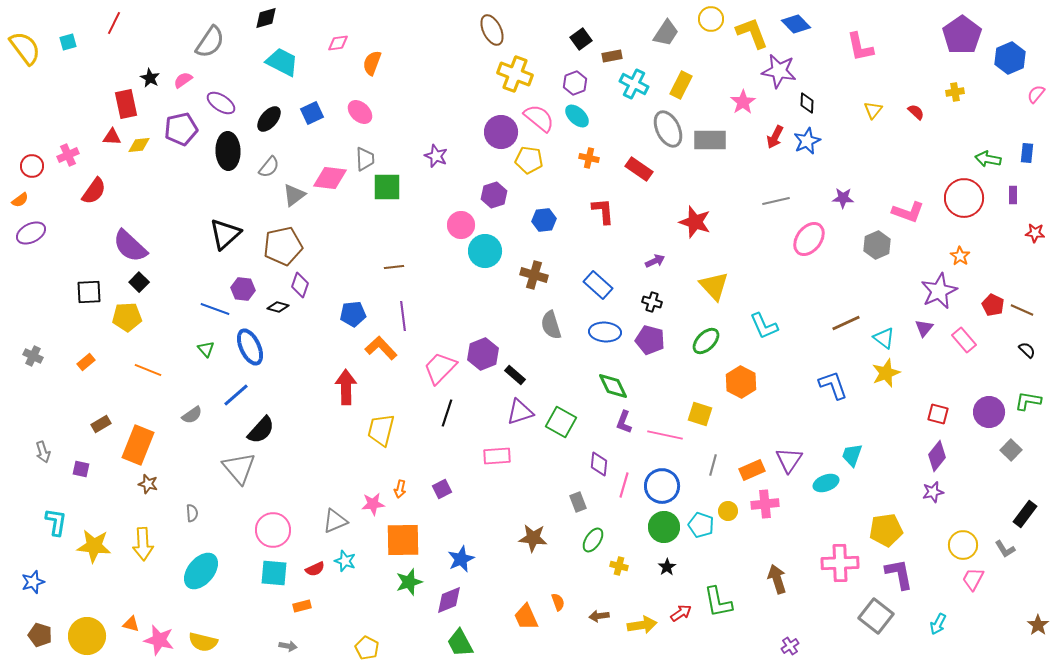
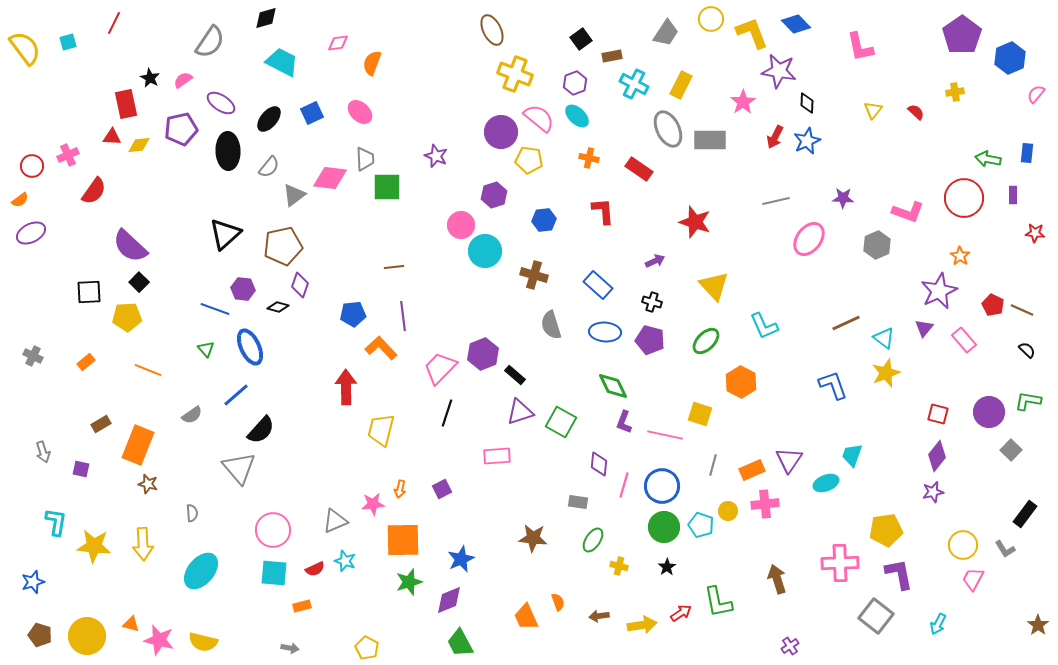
gray rectangle at (578, 502): rotated 60 degrees counterclockwise
gray arrow at (288, 646): moved 2 px right, 2 px down
